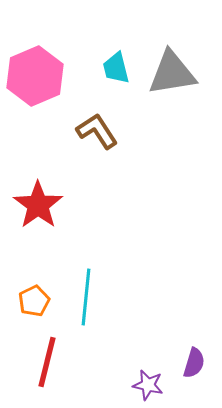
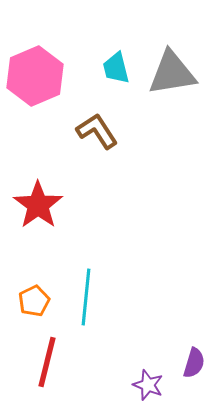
purple star: rotated 8 degrees clockwise
